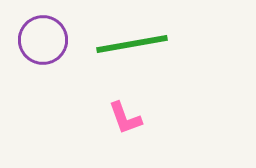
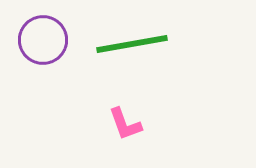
pink L-shape: moved 6 px down
